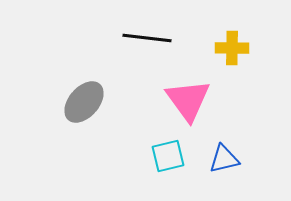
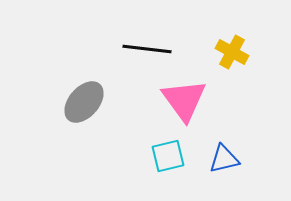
black line: moved 11 px down
yellow cross: moved 4 px down; rotated 28 degrees clockwise
pink triangle: moved 4 px left
